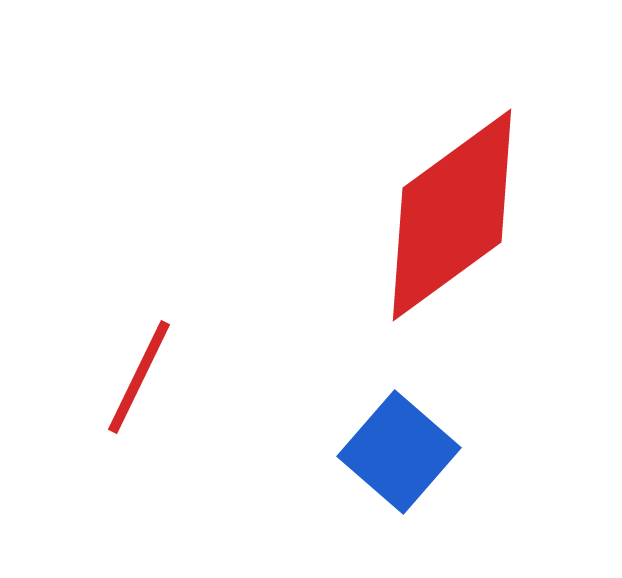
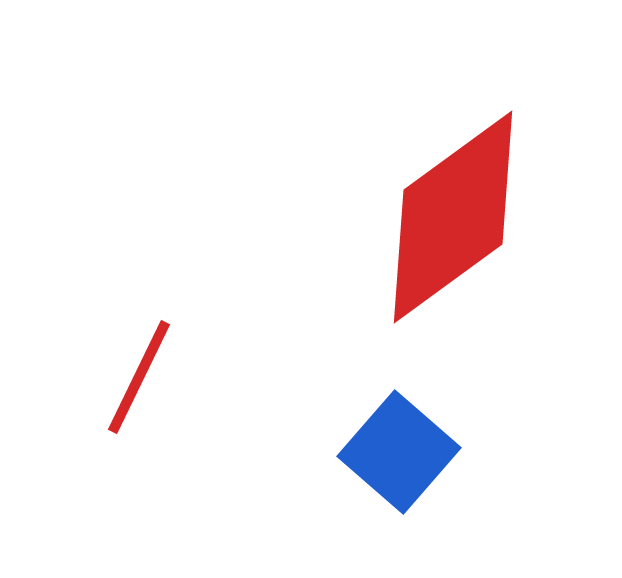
red diamond: moved 1 px right, 2 px down
